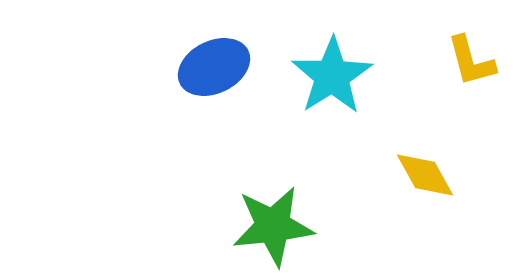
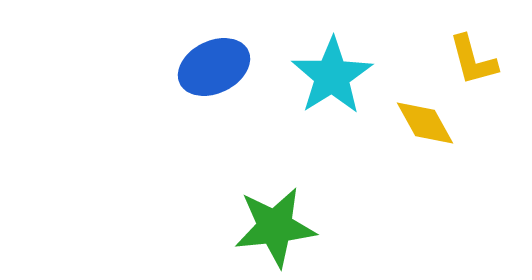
yellow L-shape: moved 2 px right, 1 px up
yellow diamond: moved 52 px up
green star: moved 2 px right, 1 px down
